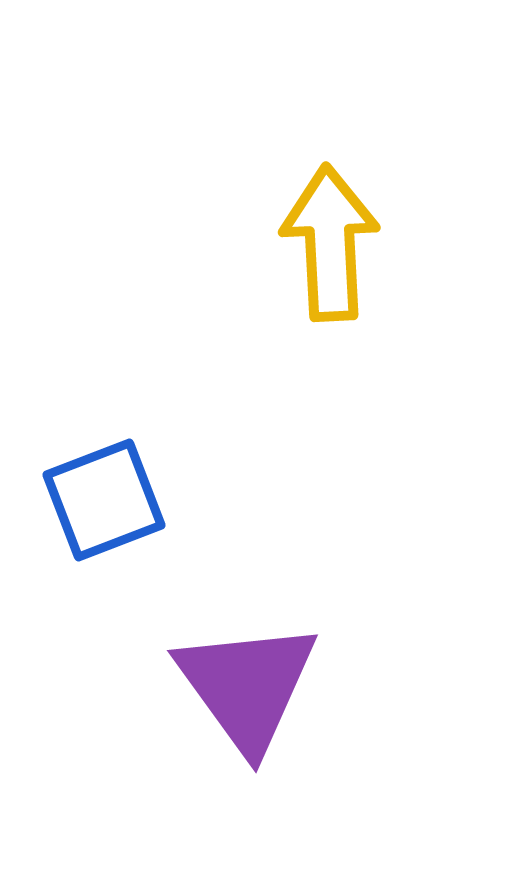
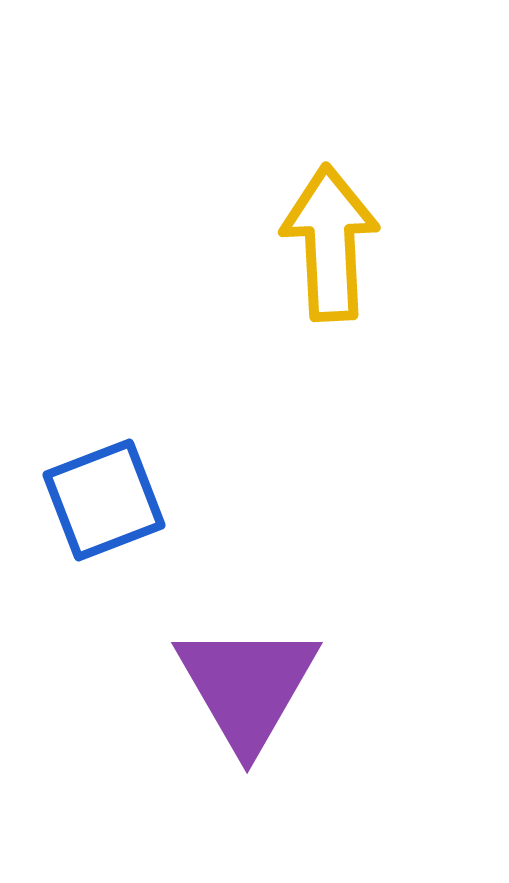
purple triangle: rotated 6 degrees clockwise
